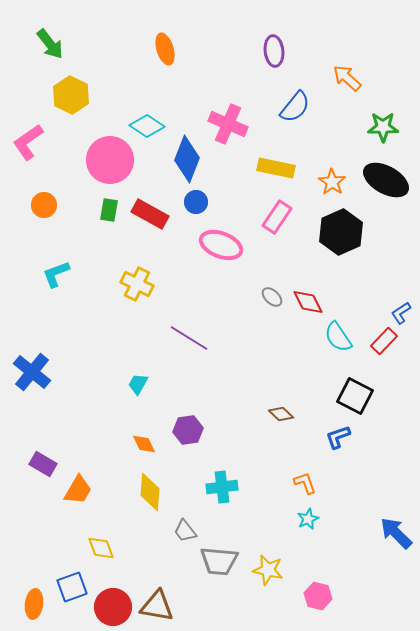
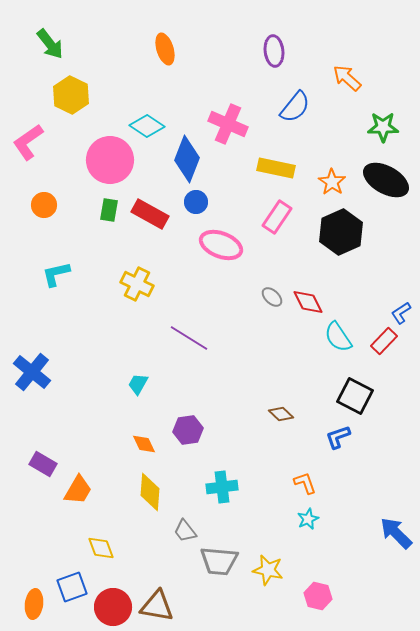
cyan L-shape at (56, 274): rotated 8 degrees clockwise
